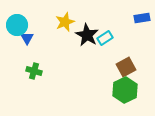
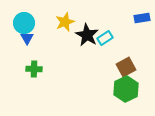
cyan circle: moved 7 px right, 2 px up
green cross: moved 2 px up; rotated 14 degrees counterclockwise
green hexagon: moved 1 px right, 1 px up
